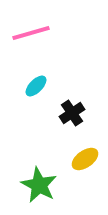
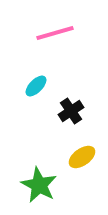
pink line: moved 24 px right
black cross: moved 1 px left, 2 px up
yellow ellipse: moved 3 px left, 2 px up
